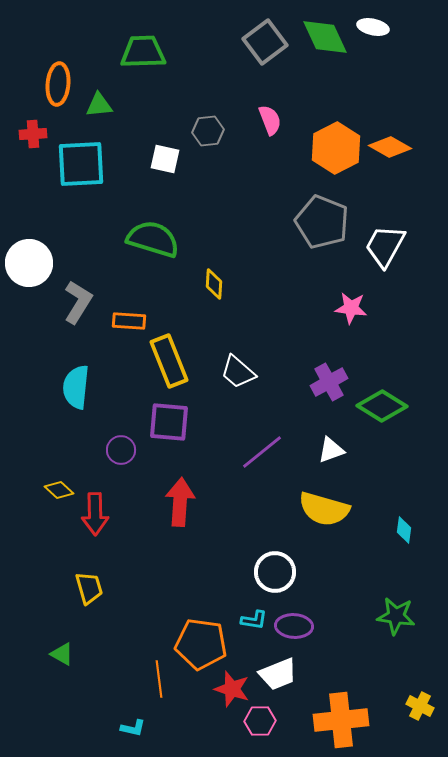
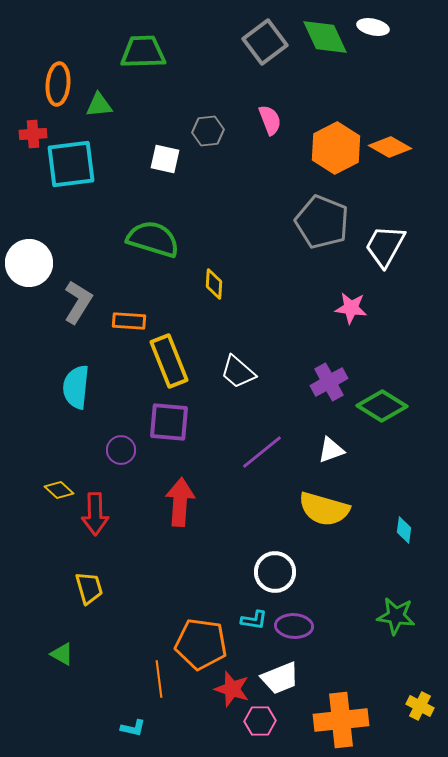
cyan square at (81, 164): moved 10 px left; rotated 4 degrees counterclockwise
white trapezoid at (278, 674): moved 2 px right, 4 px down
